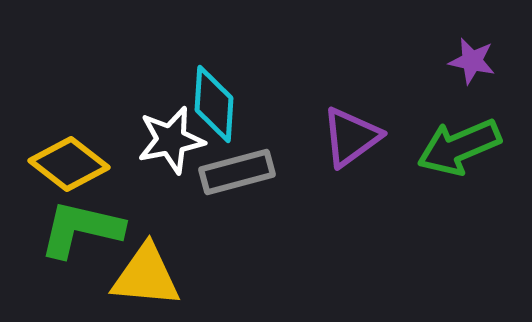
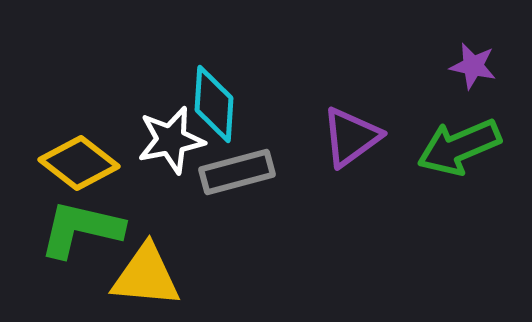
purple star: moved 1 px right, 5 px down
yellow diamond: moved 10 px right, 1 px up
